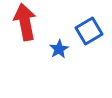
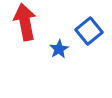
blue square: rotated 8 degrees counterclockwise
